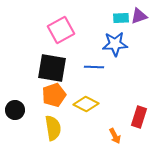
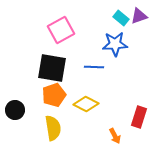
cyan rectangle: rotated 42 degrees clockwise
